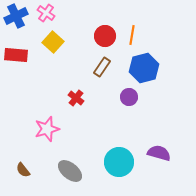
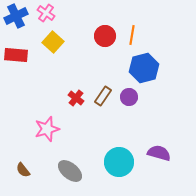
brown rectangle: moved 1 px right, 29 px down
